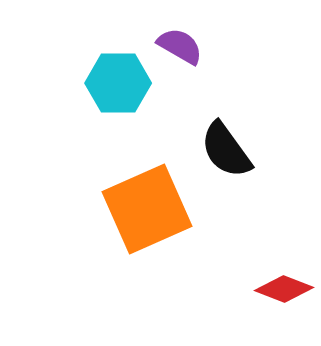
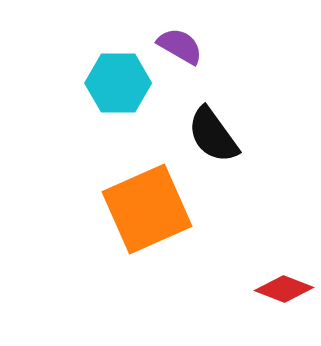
black semicircle: moved 13 px left, 15 px up
